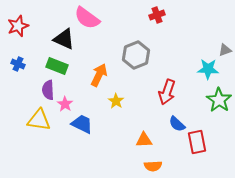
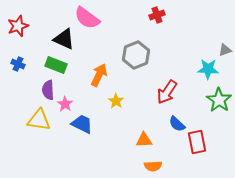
green rectangle: moved 1 px left, 1 px up
red arrow: rotated 15 degrees clockwise
